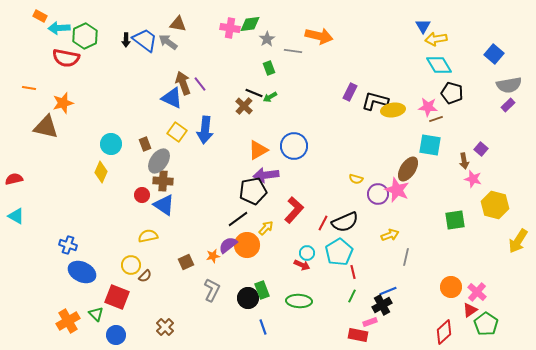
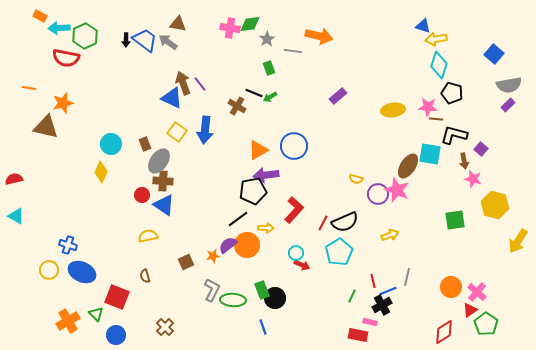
blue triangle at (423, 26): rotated 42 degrees counterclockwise
cyan diamond at (439, 65): rotated 48 degrees clockwise
purple rectangle at (350, 92): moved 12 px left, 4 px down; rotated 24 degrees clockwise
black L-shape at (375, 101): moved 79 px right, 34 px down
brown cross at (244, 106): moved 7 px left; rotated 12 degrees counterclockwise
brown line at (436, 119): rotated 24 degrees clockwise
cyan square at (430, 145): moved 9 px down
brown ellipse at (408, 169): moved 3 px up
yellow arrow at (266, 228): rotated 49 degrees clockwise
cyan circle at (307, 253): moved 11 px left
gray line at (406, 257): moved 1 px right, 20 px down
yellow circle at (131, 265): moved 82 px left, 5 px down
red line at (353, 272): moved 20 px right, 9 px down
brown semicircle at (145, 276): rotated 120 degrees clockwise
black circle at (248, 298): moved 27 px right
green ellipse at (299, 301): moved 66 px left, 1 px up
pink rectangle at (370, 322): rotated 32 degrees clockwise
red diamond at (444, 332): rotated 10 degrees clockwise
